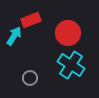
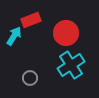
red circle: moved 2 px left
cyan cross: rotated 24 degrees clockwise
